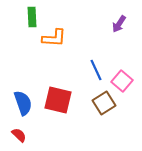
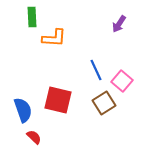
blue semicircle: moved 7 px down
red semicircle: moved 15 px right, 2 px down
